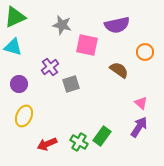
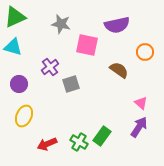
gray star: moved 1 px left, 1 px up
